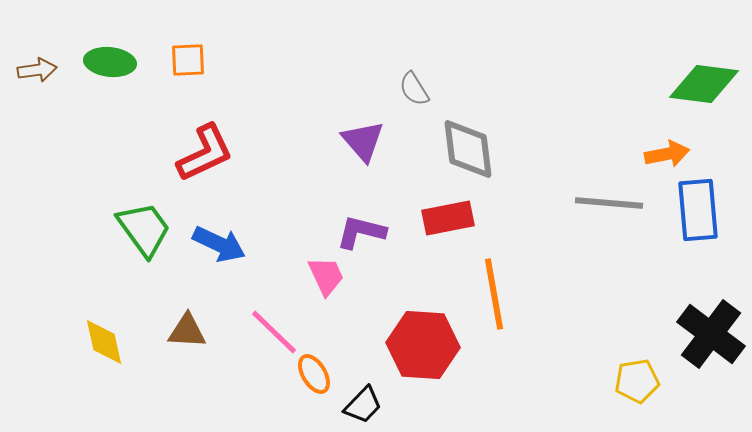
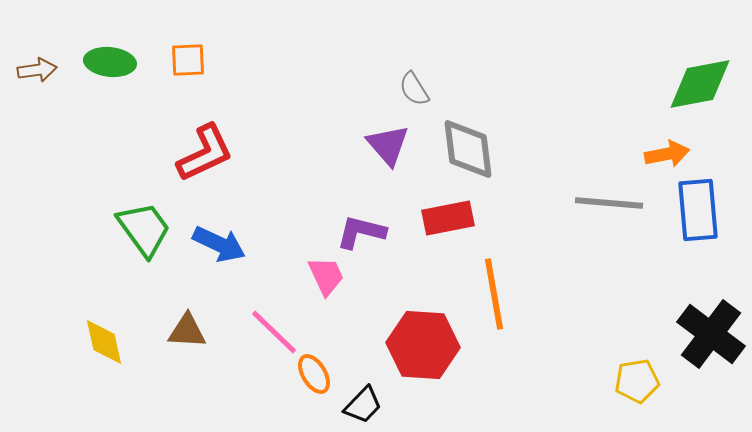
green diamond: moved 4 px left; rotated 18 degrees counterclockwise
purple triangle: moved 25 px right, 4 px down
